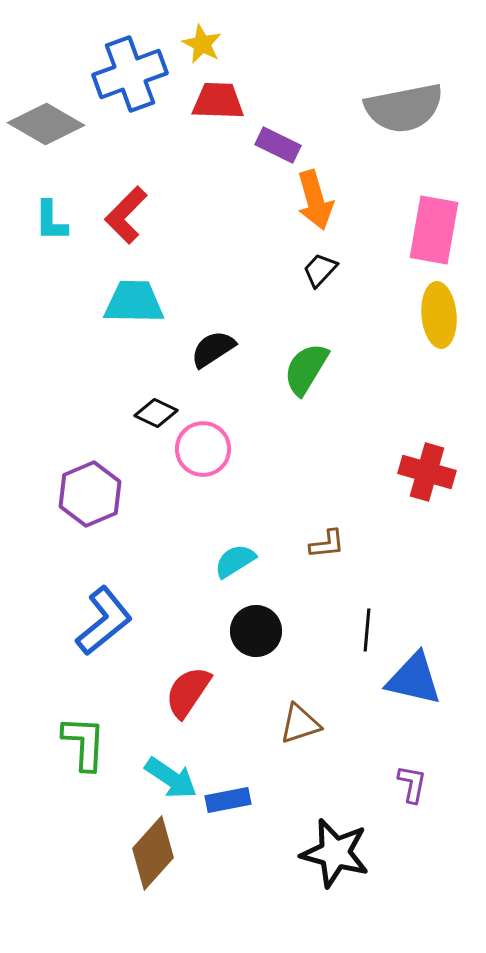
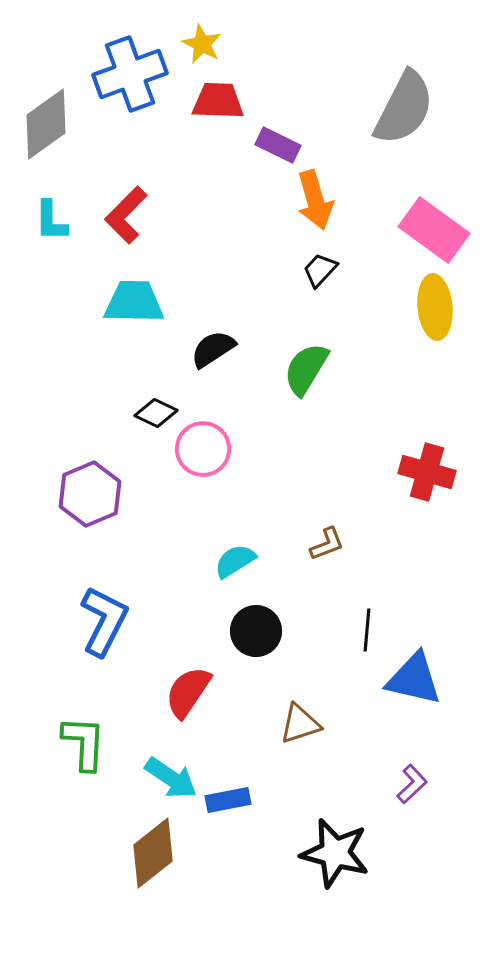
gray semicircle: rotated 52 degrees counterclockwise
gray diamond: rotated 66 degrees counterclockwise
pink rectangle: rotated 64 degrees counterclockwise
yellow ellipse: moved 4 px left, 8 px up
brown L-shape: rotated 15 degrees counterclockwise
blue L-shape: rotated 24 degrees counterclockwise
purple L-shape: rotated 36 degrees clockwise
brown diamond: rotated 10 degrees clockwise
